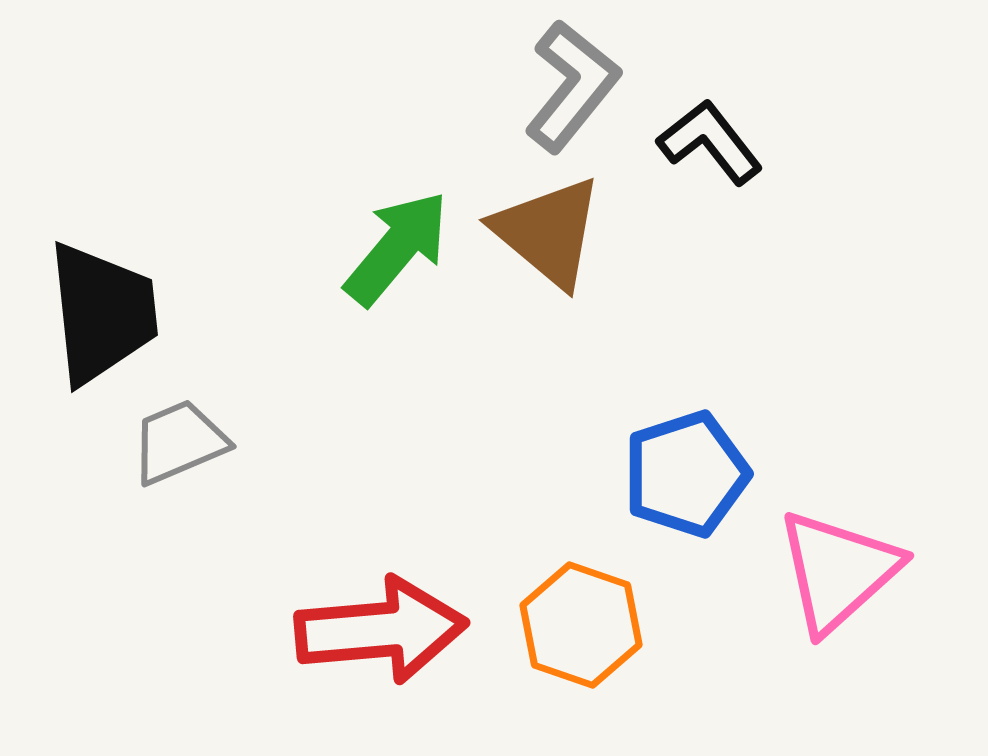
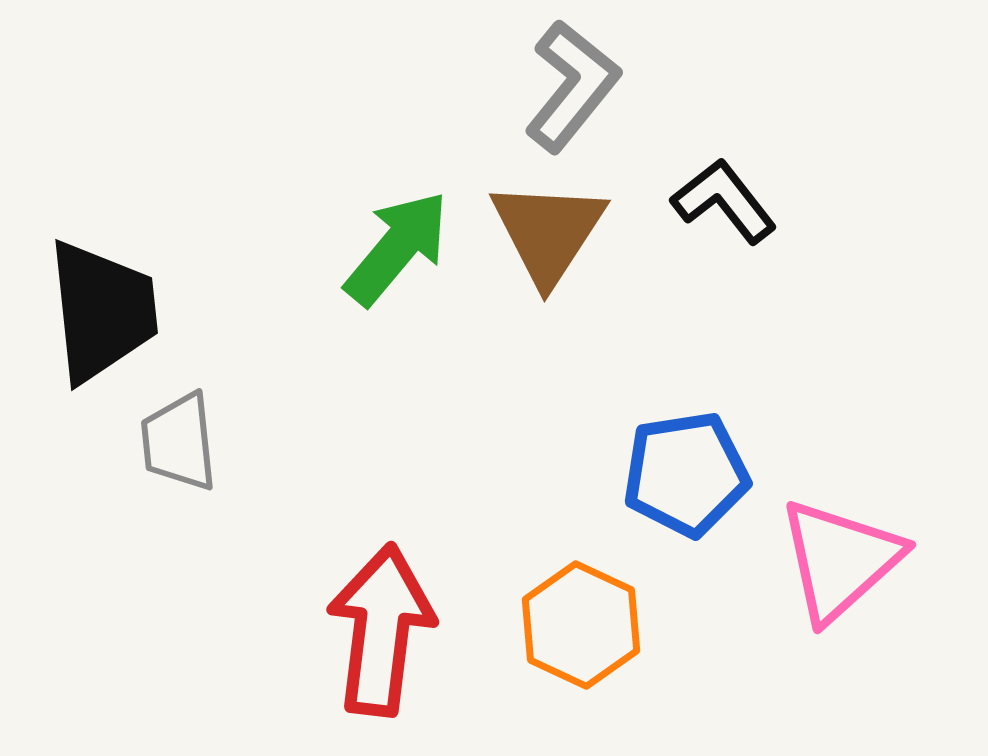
black L-shape: moved 14 px right, 59 px down
brown triangle: rotated 23 degrees clockwise
black trapezoid: moved 2 px up
gray trapezoid: rotated 73 degrees counterclockwise
blue pentagon: rotated 9 degrees clockwise
pink triangle: moved 2 px right, 11 px up
orange hexagon: rotated 6 degrees clockwise
red arrow: rotated 78 degrees counterclockwise
